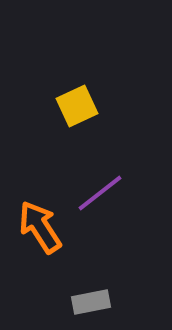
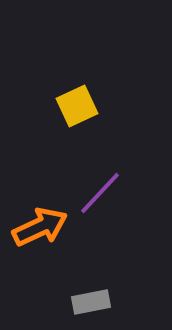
purple line: rotated 9 degrees counterclockwise
orange arrow: rotated 98 degrees clockwise
